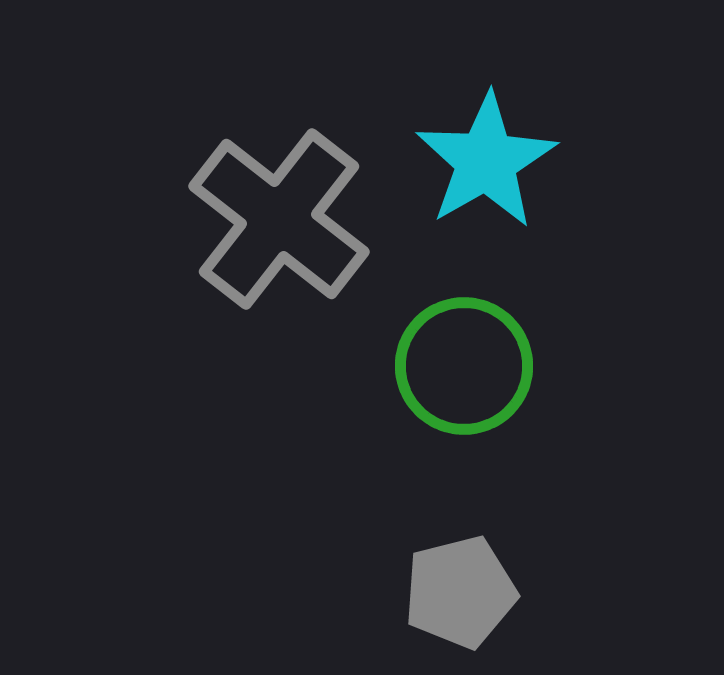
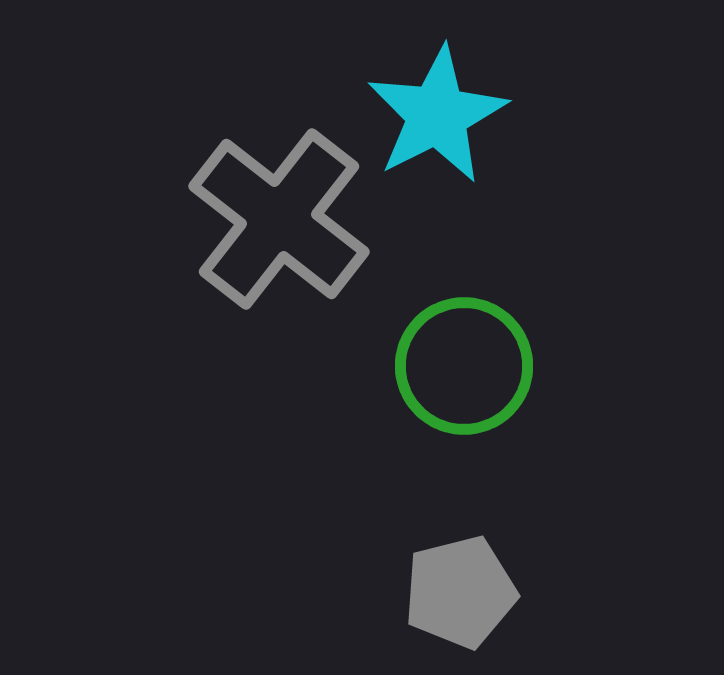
cyan star: moved 49 px left, 46 px up; rotated 3 degrees clockwise
